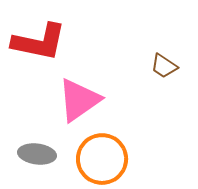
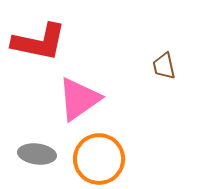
brown trapezoid: rotated 44 degrees clockwise
pink triangle: moved 1 px up
orange circle: moved 3 px left
